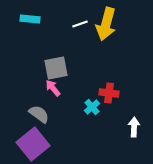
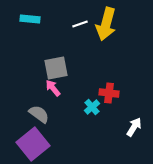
white arrow: rotated 30 degrees clockwise
